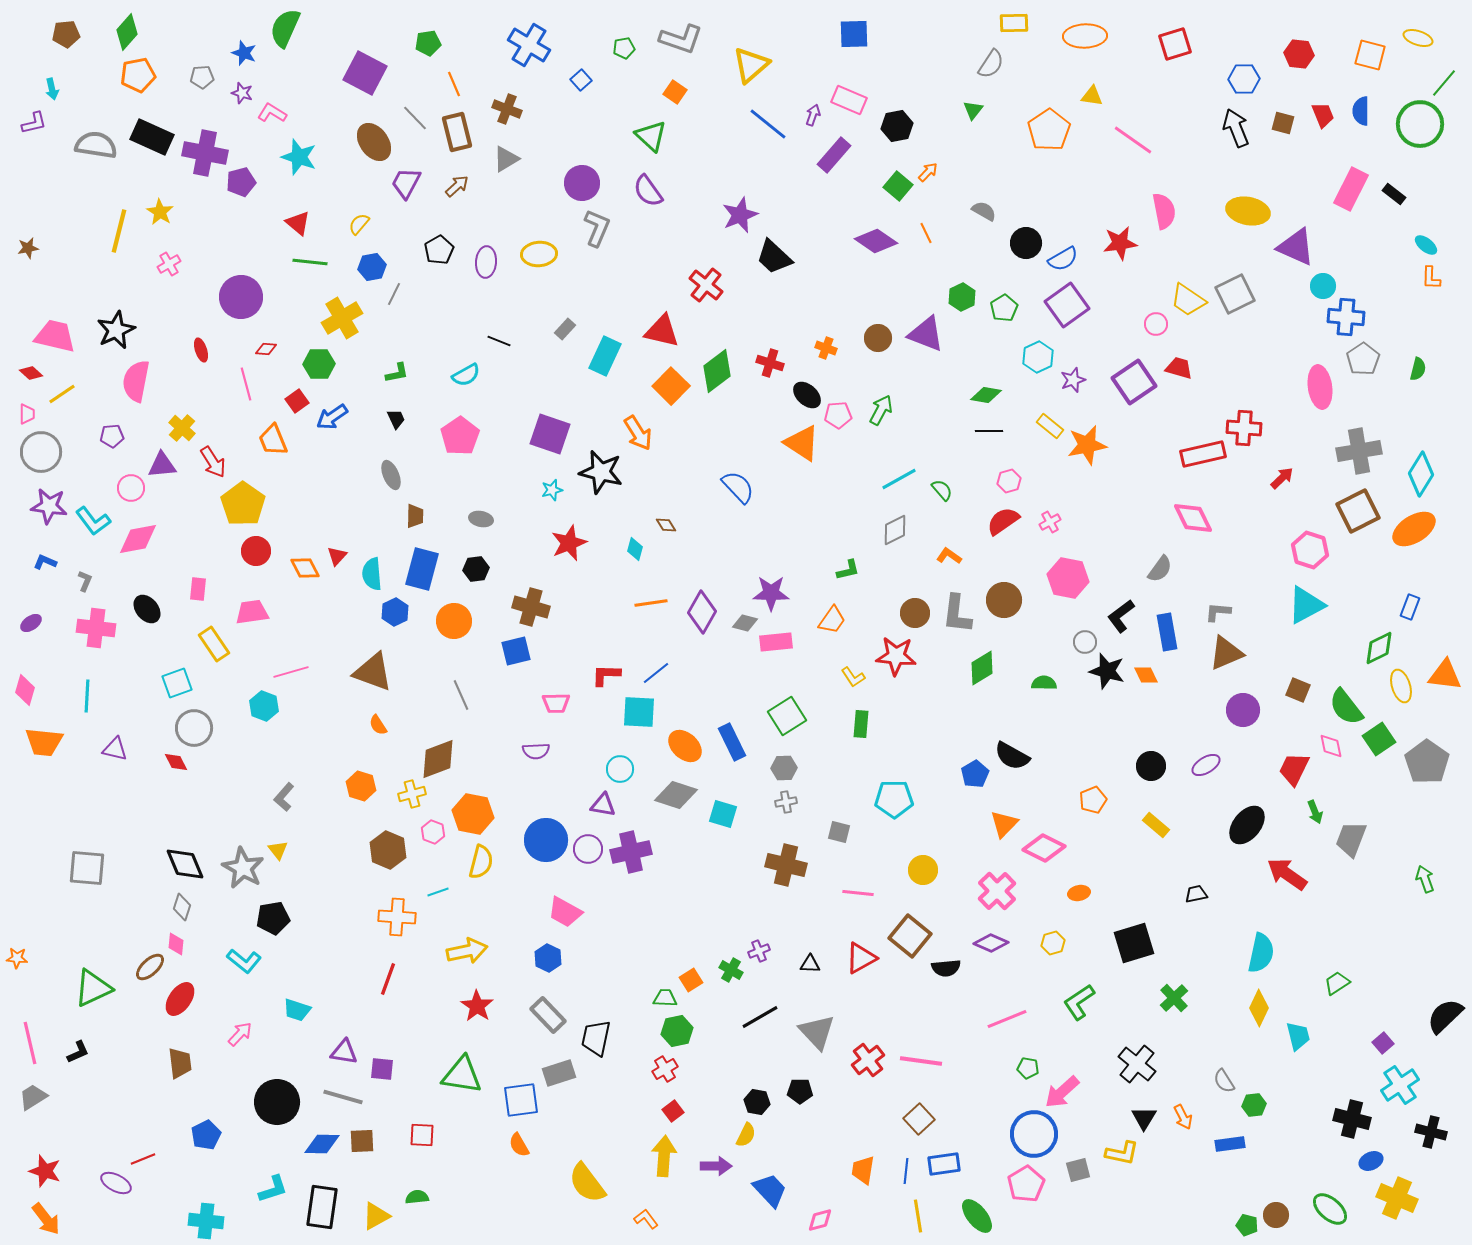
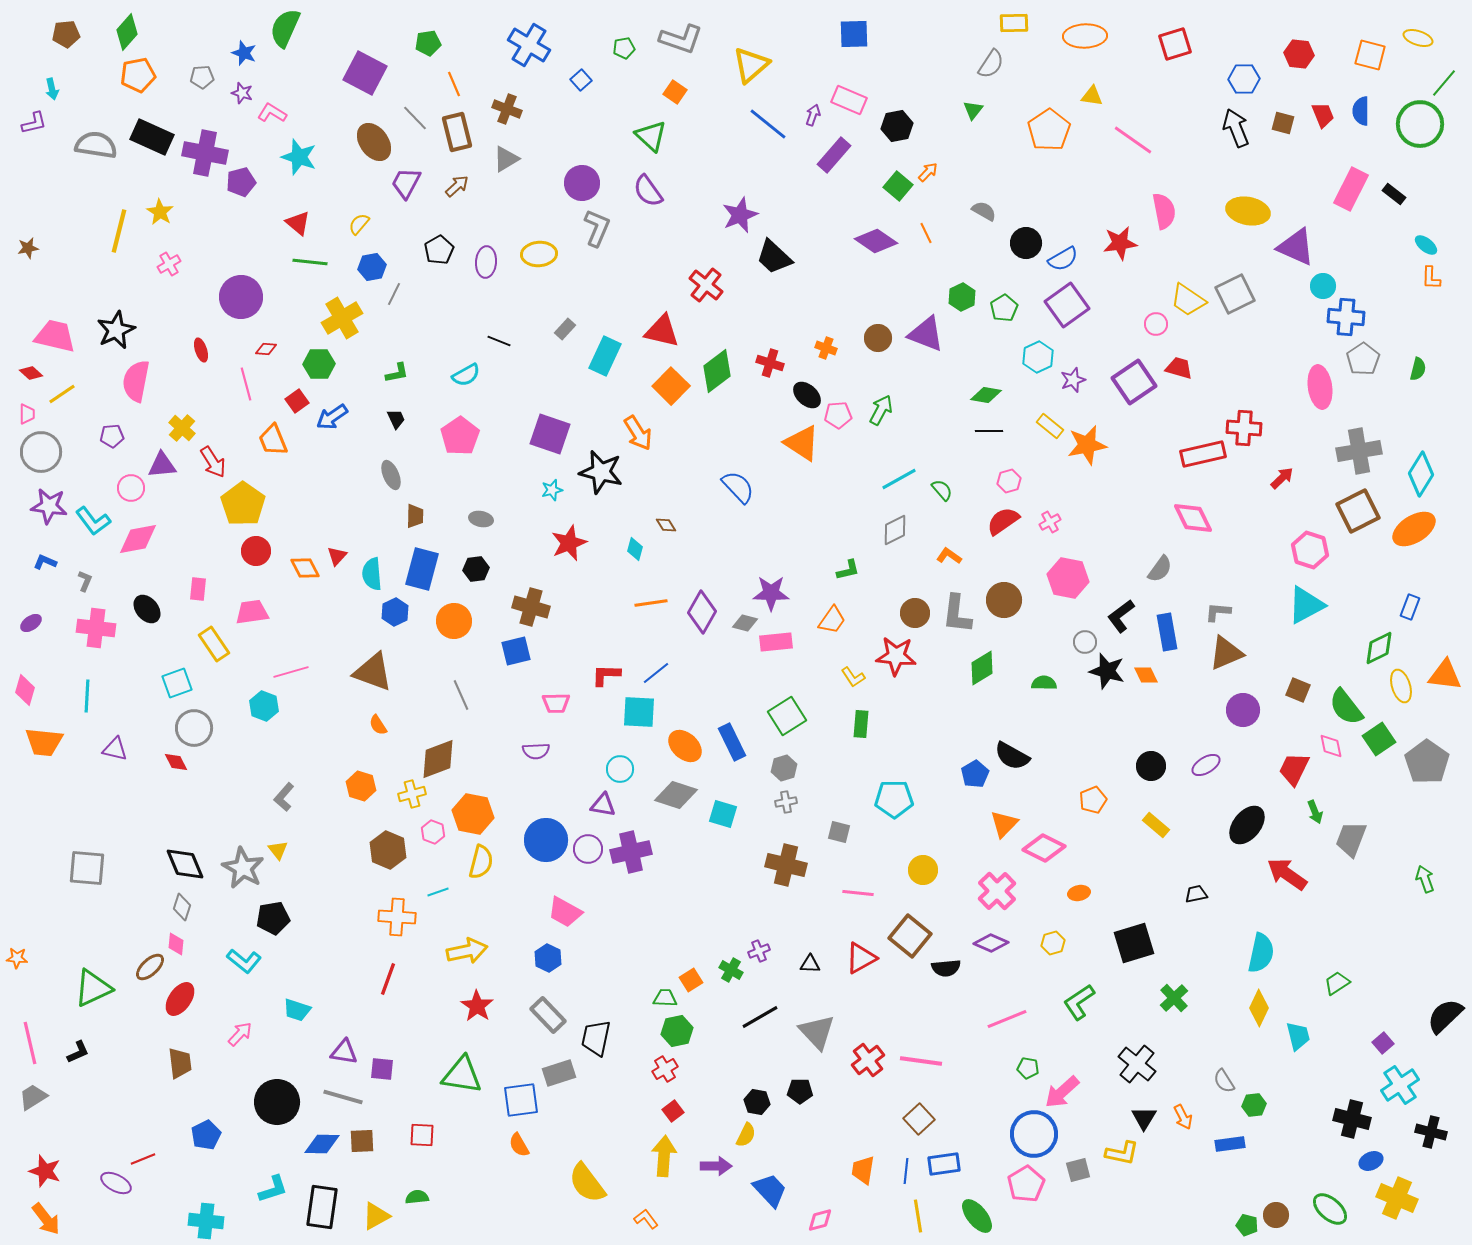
gray hexagon at (784, 768): rotated 15 degrees counterclockwise
